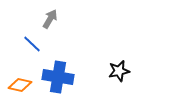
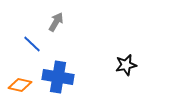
gray arrow: moved 6 px right, 3 px down
black star: moved 7 px right, 6 px up
